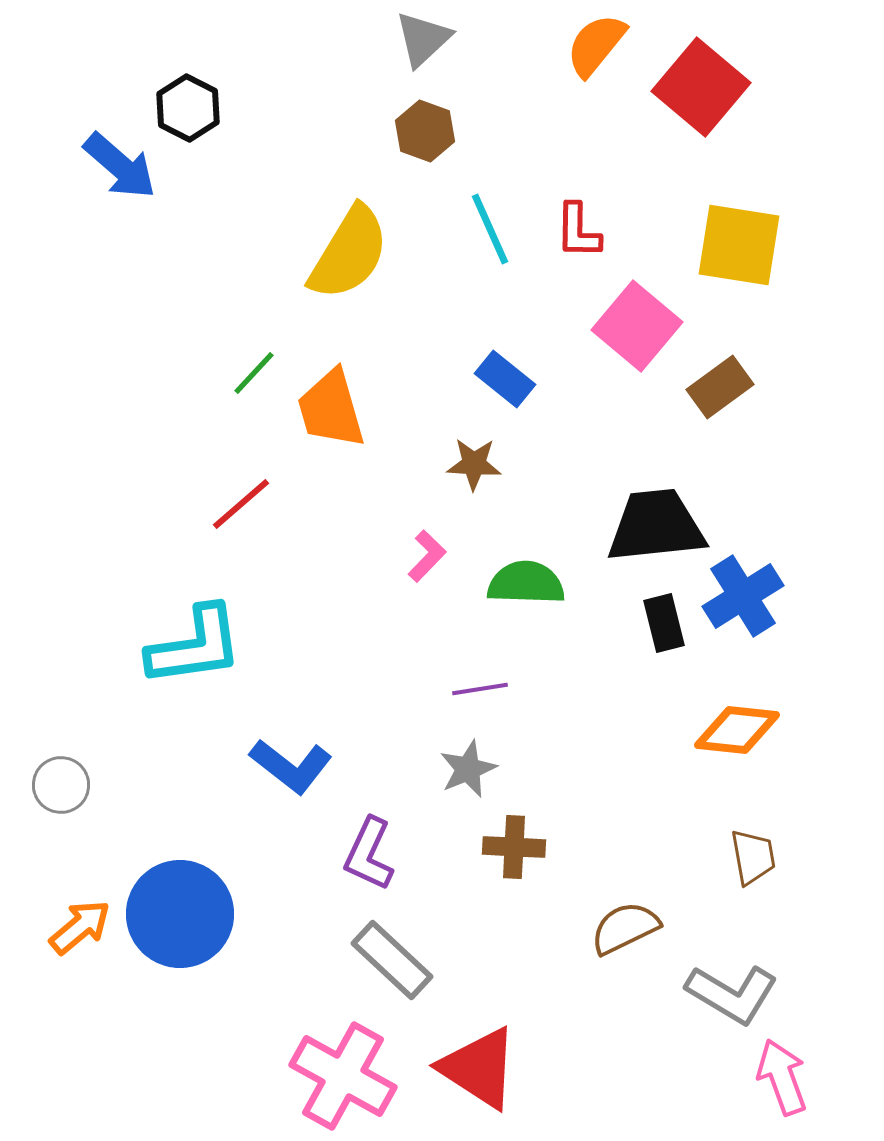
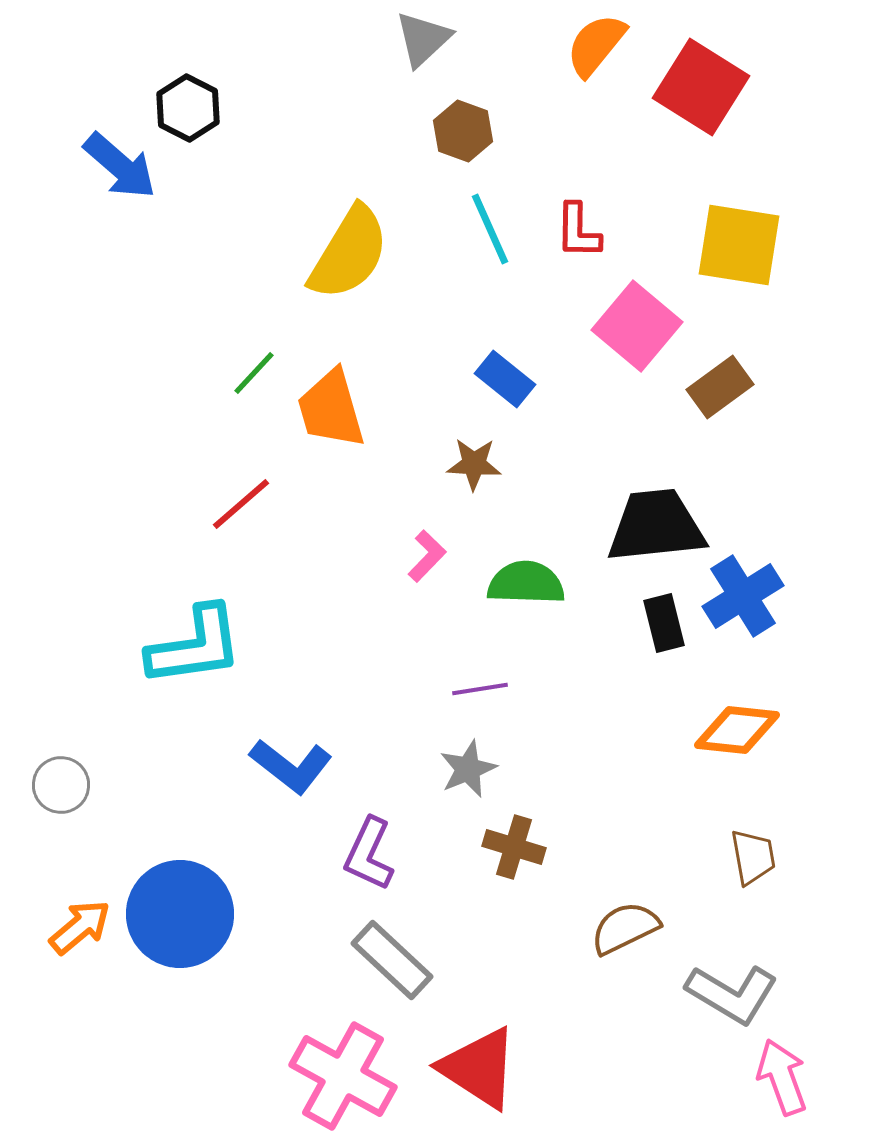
red square: rotated 8 degrees counterclockwise
brown hexagon: moved 38 px right
brown cross: rotated 14 degrees clockwise
